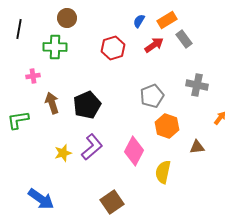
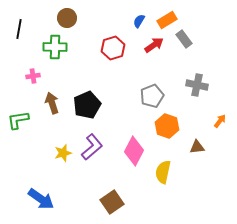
orange arrow: moved 3 px down
